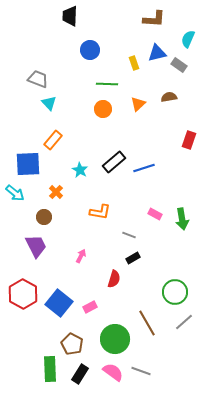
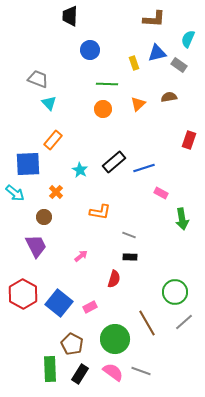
pink rectangle at (155, 214): moved 6 px right, 21 px up
pink arrow at (81, 256): rotated 24 degrees clockwise
black rectangle at (133, 258): moved 3 px left, 1 px up; rotated 32 degrees clockwise
